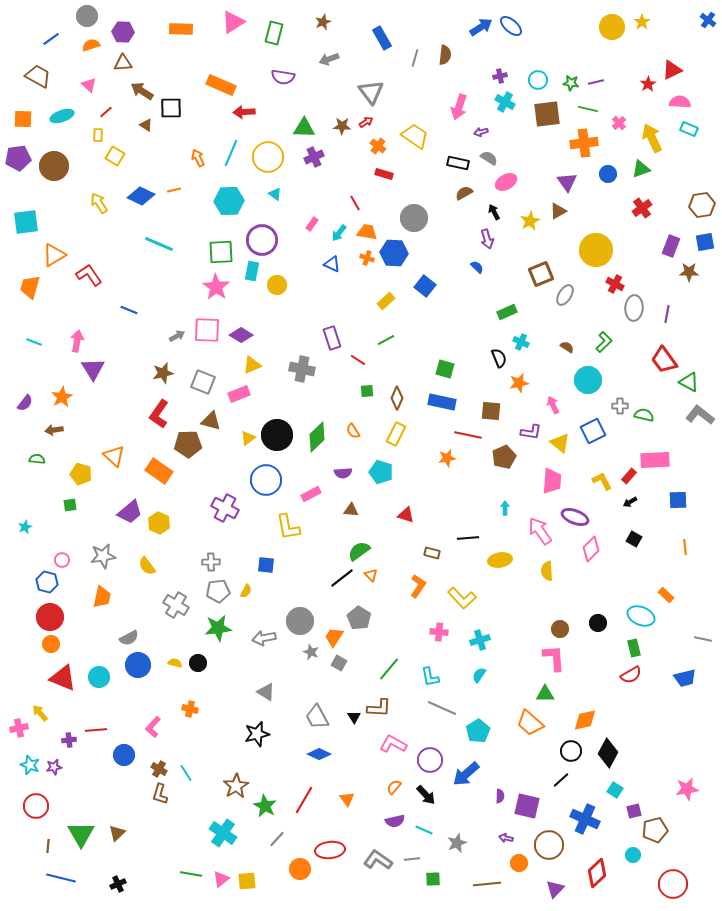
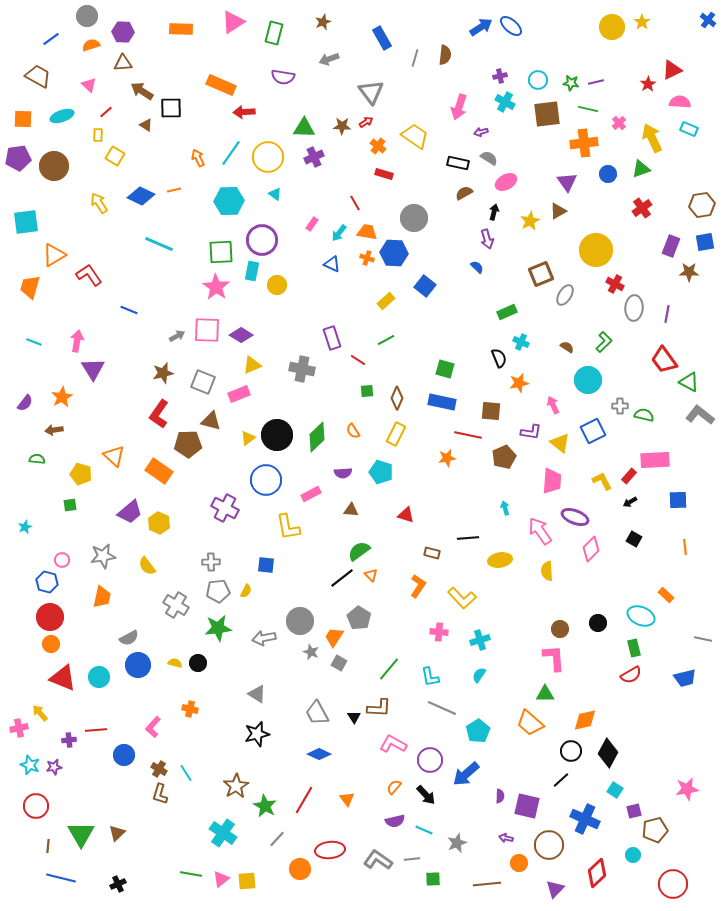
cyan line at (231, 153): rotated 12 degrees clockwise
black arrow at (494, 212): rotated 42 degrees clockwise
cyan arrow at (505, 508): rotated 16 degrees counterclockwise
gray triangle at (266, 692): moved 9 px left, 2 px down
gray trapezoid at (317, 717): moved 4 px up
